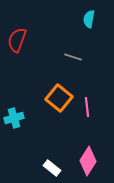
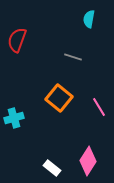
pink line: moved 12 px right; rotated 24 degrees counterclockwise
